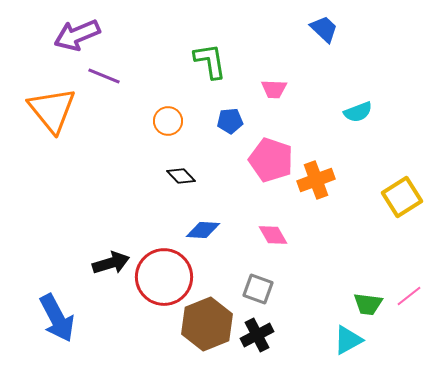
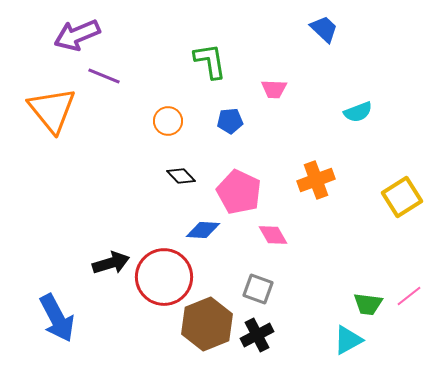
pink pentagon: moved 32 px left, 32 px down; rotated 6 degrees clockwise
